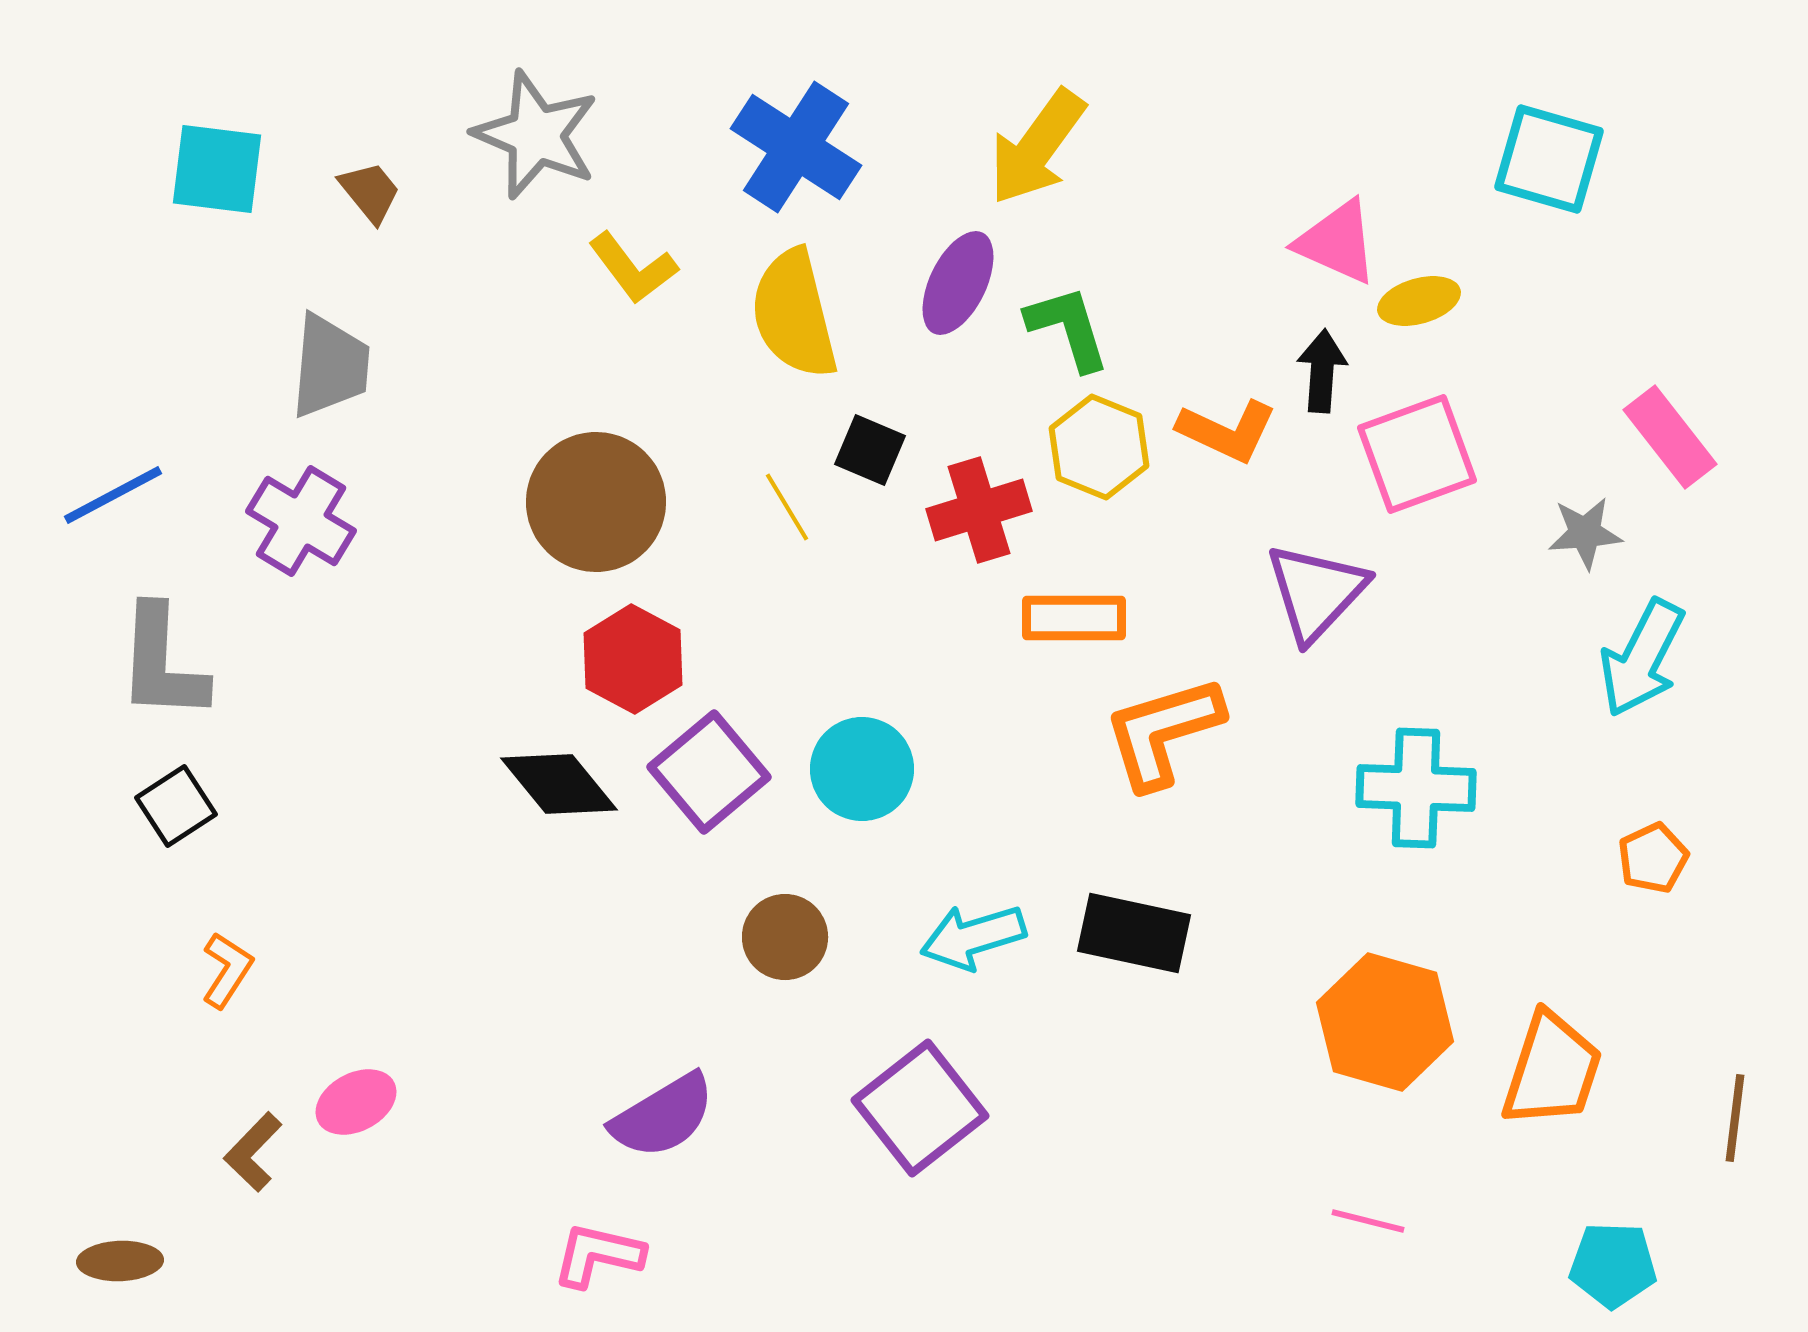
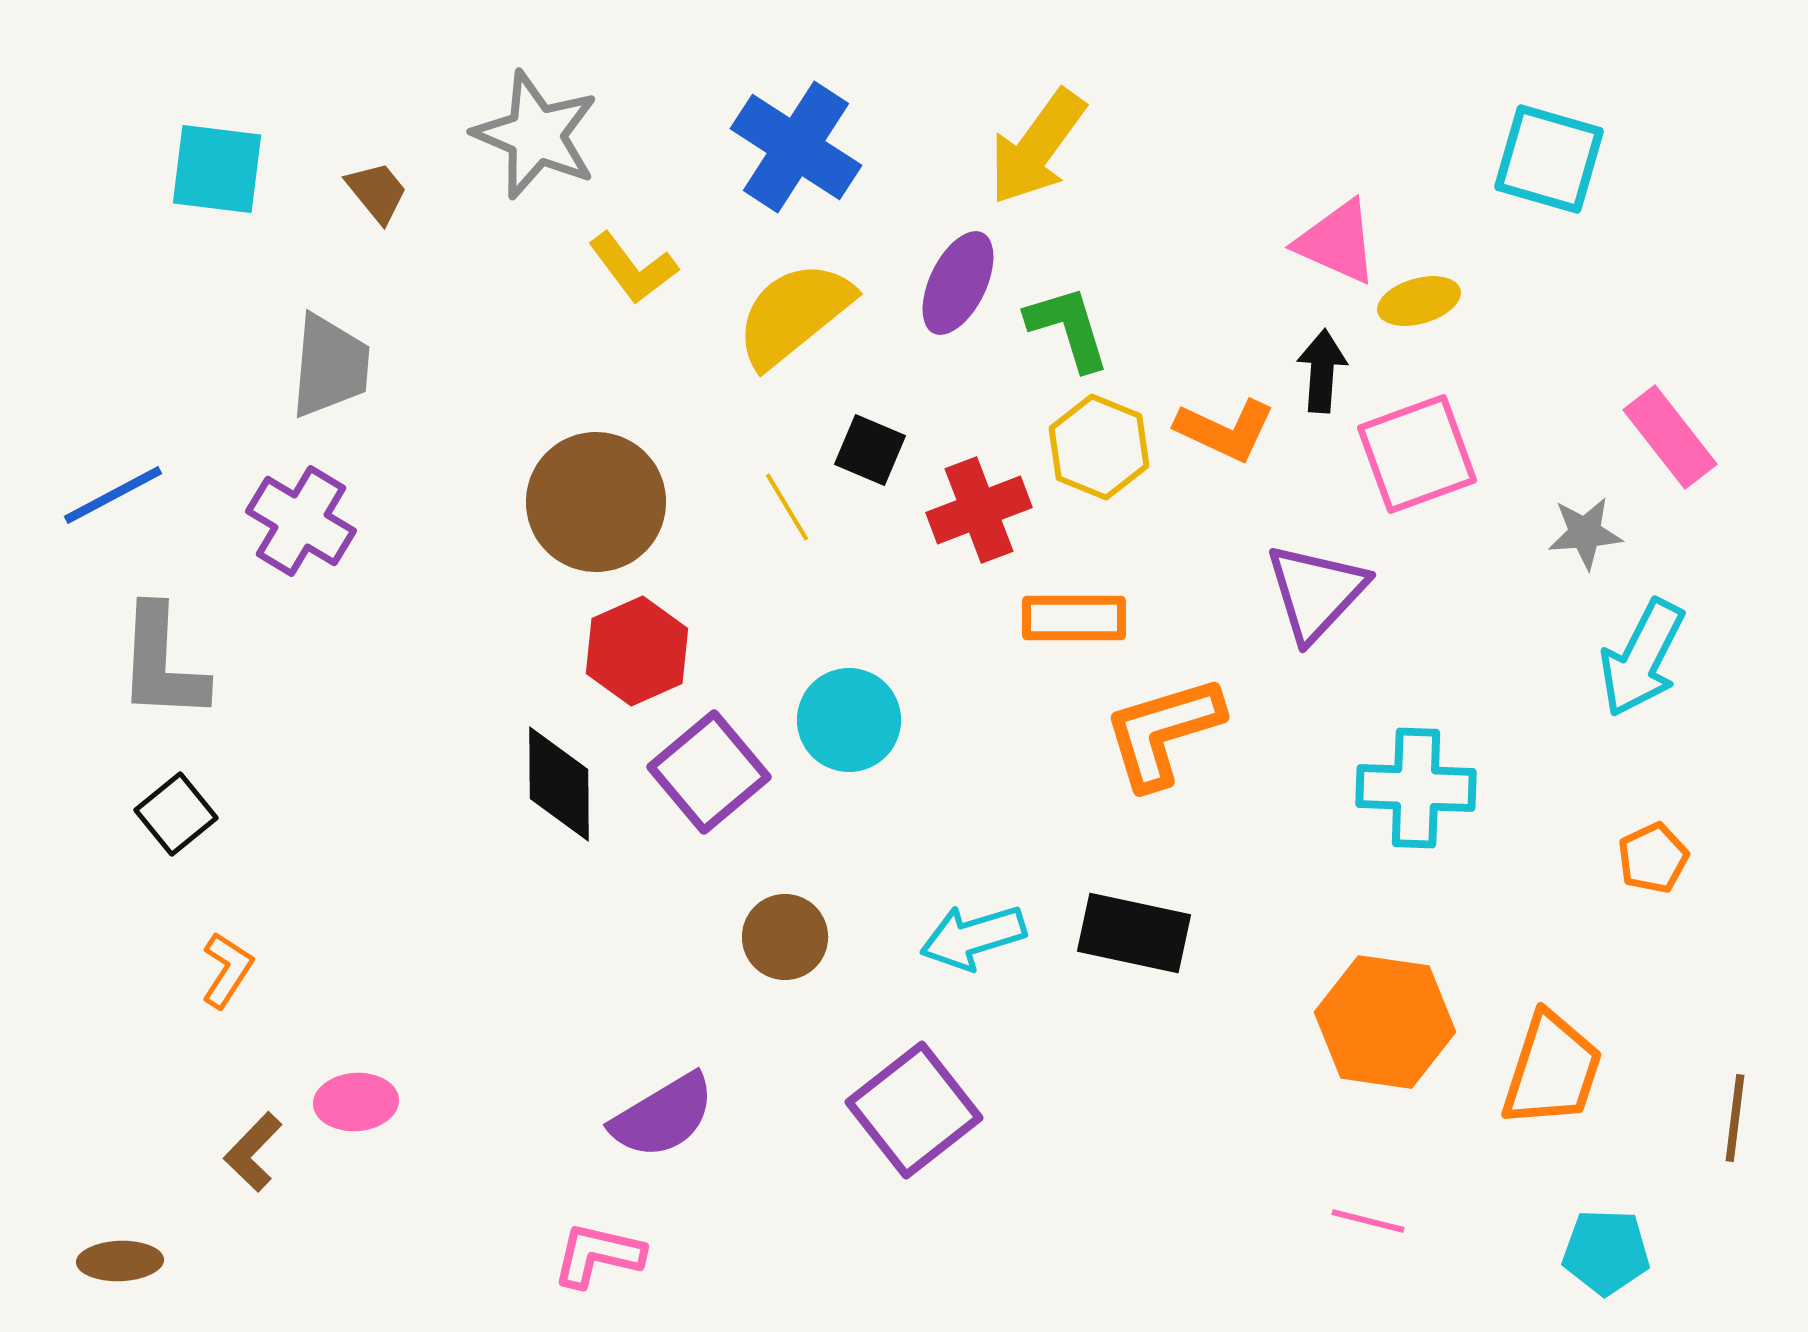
brown trapezoid at (370, 192): moved 7 px right
yellow semicircle at (794, 314): rotated 65 degrees clockwise
orange L-shape at (1227, 431): moved 2 px left, 1 px up
red cross at (979, 510): rotated 4 degrees counterclockwise
red hexagon at (633, 659): moved 4 px right, 8 px up; rotated 8 degrees clockwise
cyan circle at (862, 769): moved 13 px left, 49 px up
black diamond at (559, 784): rotated 39 degrees clockwise
black square at (176, 806): moved 8 px down; rotated 6 degrees counterclockwise
orange hexagon at (1385, 1022): rotated 8 degrees counterclockwise
pink ellipse at (356, 1102): rotated 24 degrees clockwise
purple square at (920, 1108): moved 6 px left, 2 px down
cyan pentagon at (1613, 1265): moved 7 px left, 13 px up
